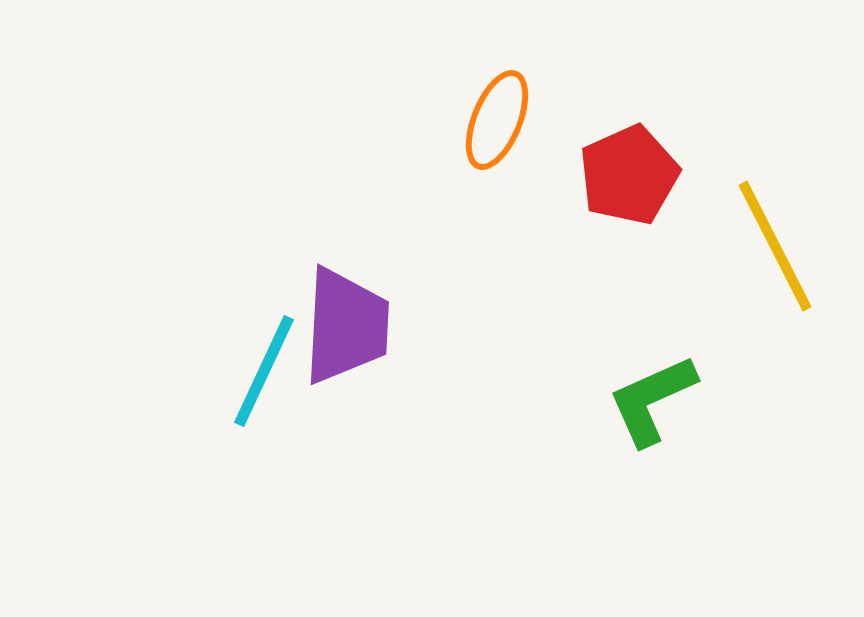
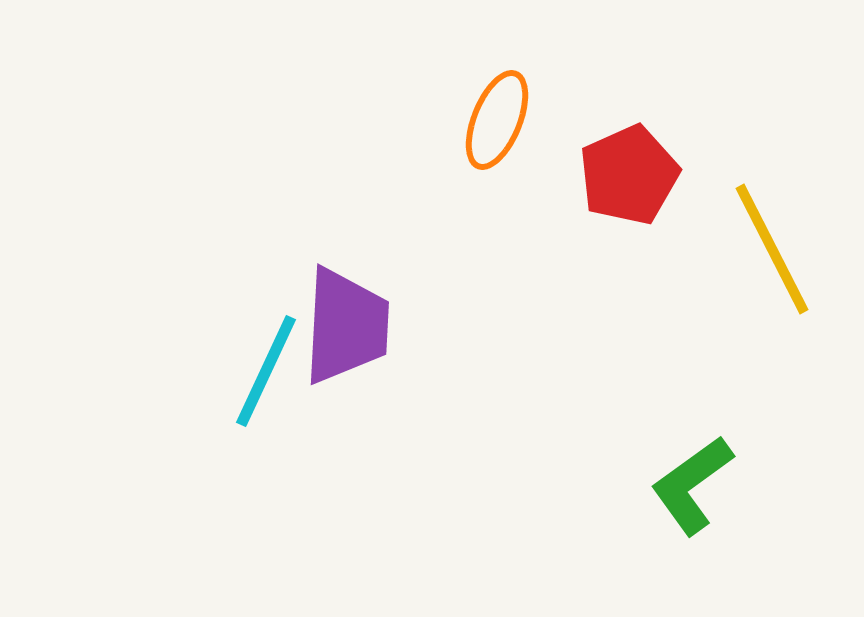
yellow line: moved 3 px left, 3 px down
cyan line: moved 2 px right
green L-shape: moved 40 px right, 85 px down; rotated 12 degrees counterclockwise
